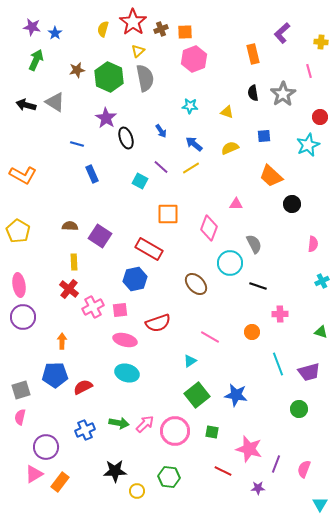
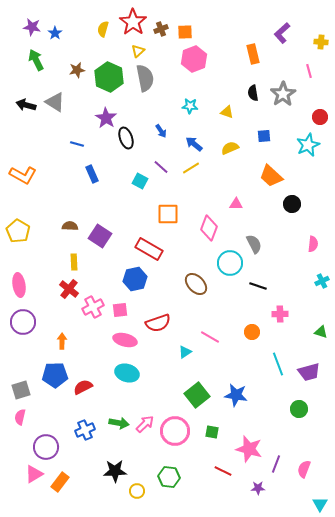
green arrow at (36, 60): rotated 50 degrees counterclockwise
purple circle at (23, 317): moved 5 px down
cyan triangle at (190, 361): moved 5 px left, 9 px up
